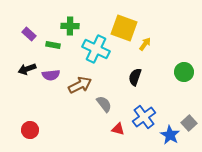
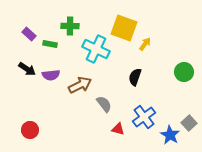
green rectangle: moved 3 px left, 1 px up
black arrow: rotated 126 degrees counterclockwise
